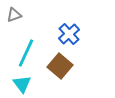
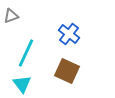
gray triangle: moved 3 px left, 1 px down
blue cross: rotated 10 degrees counterclockwise
brown square: moved 7 px right, 5 px down; rotated 15 degrees counterclockwise
